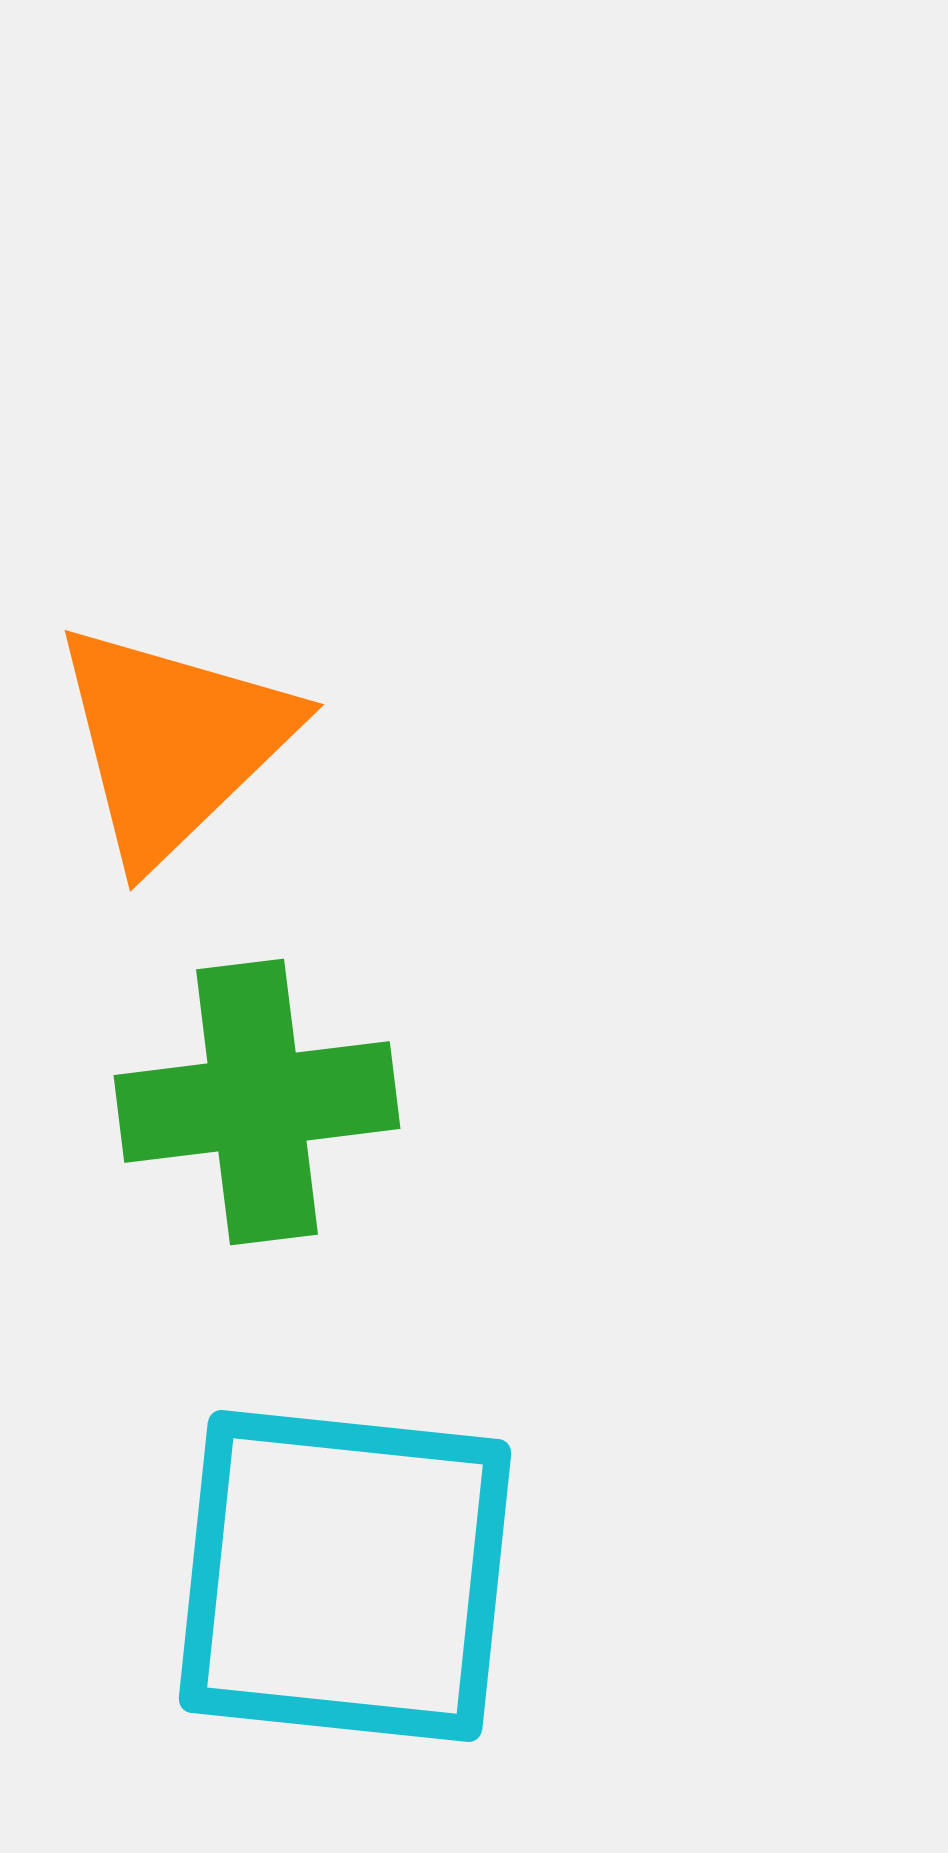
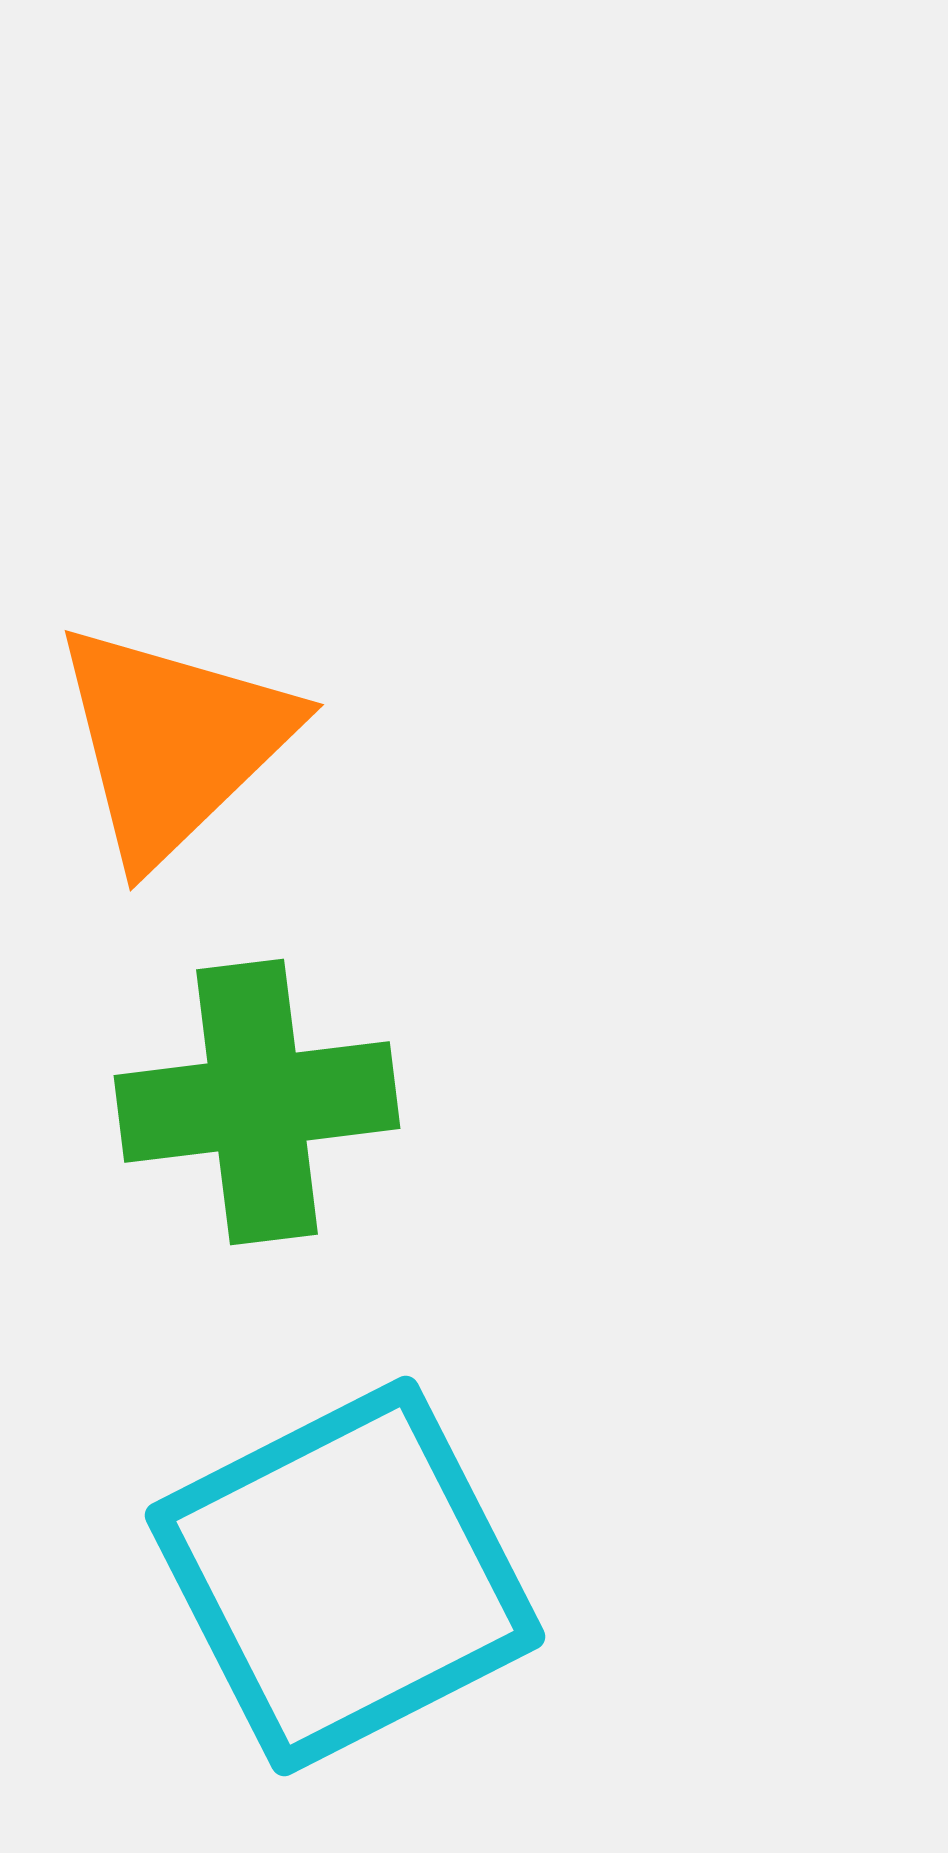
cyan square: rotated 33 degrees counterclockwise
